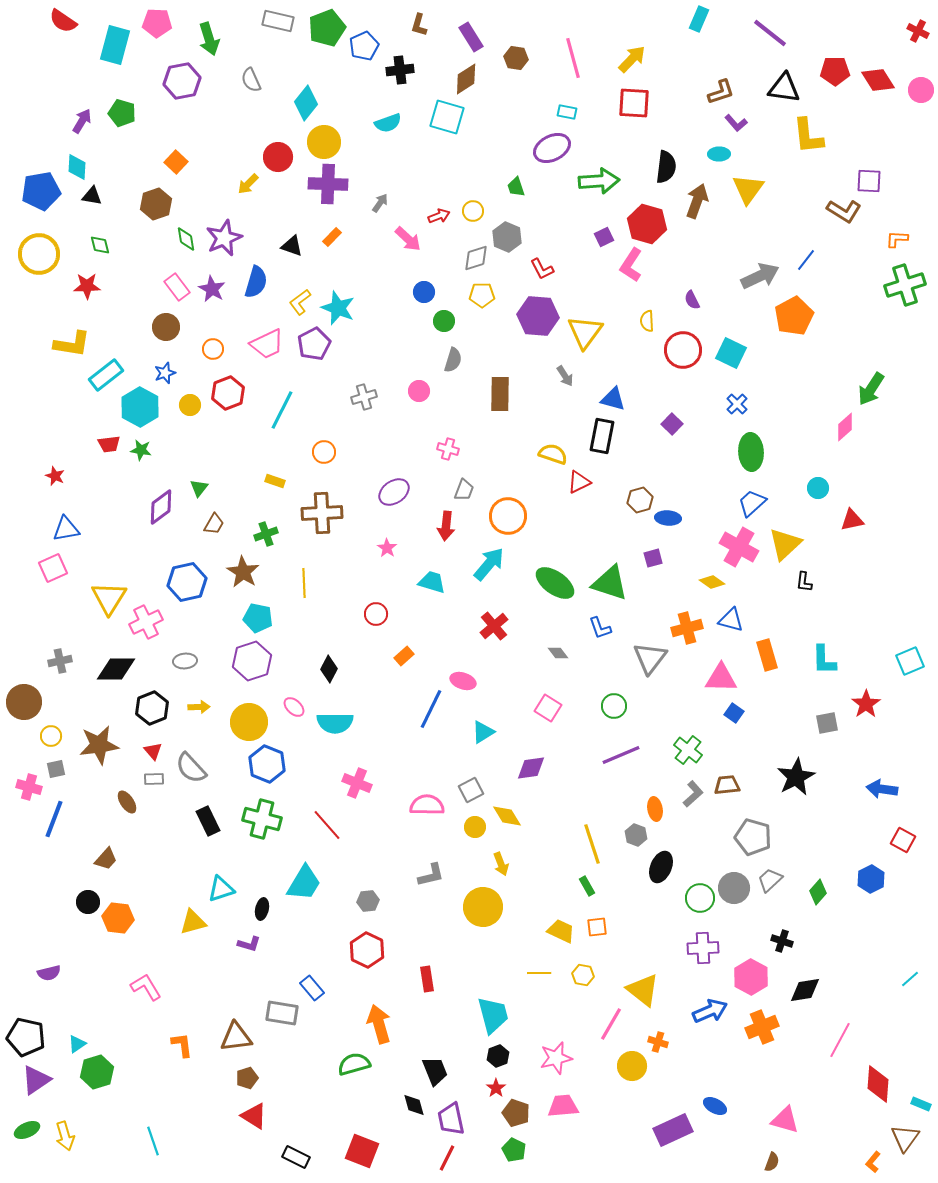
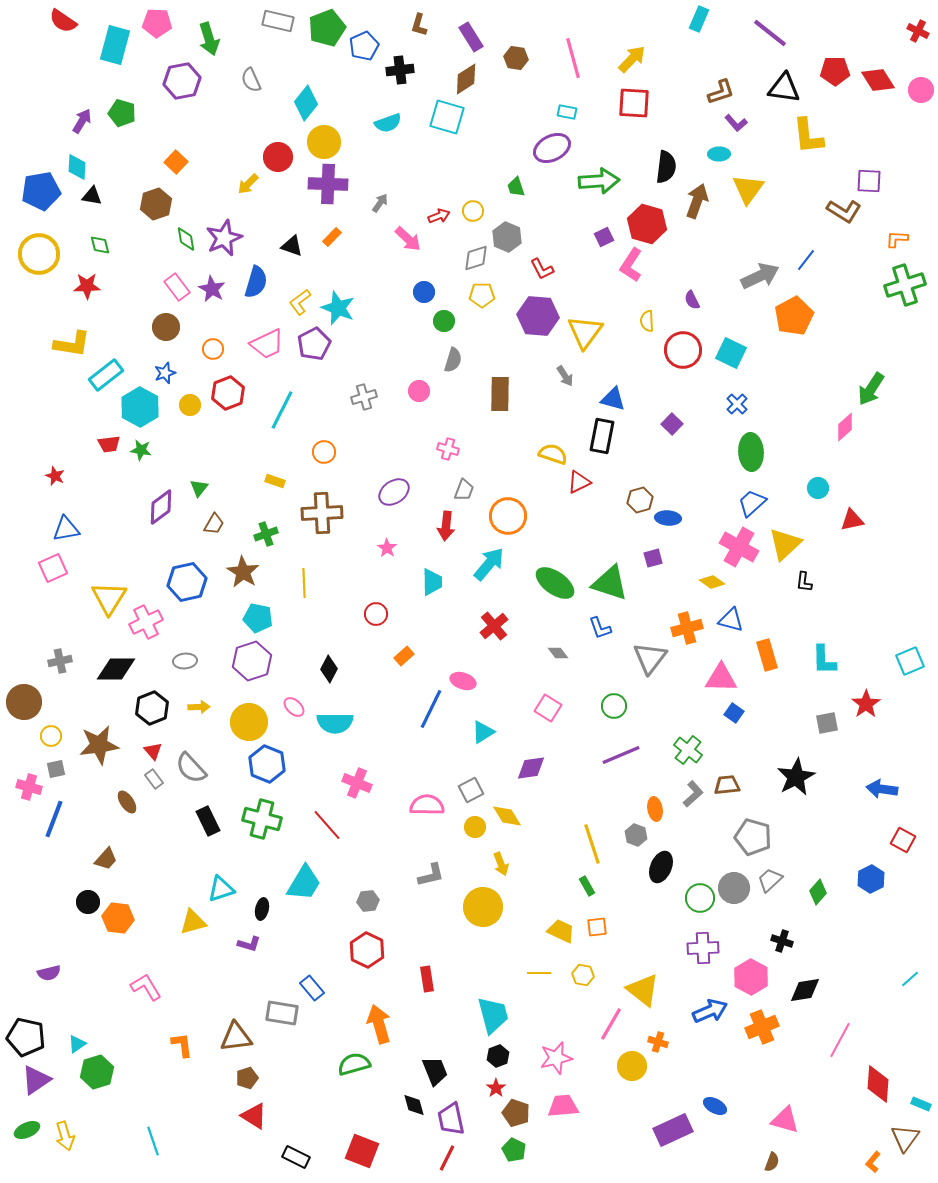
cyan trapezoid at (432, 582): rotated 72 degrees clockwise
gray rectangle at (154, 779): rotated 54 degrees clockwise
